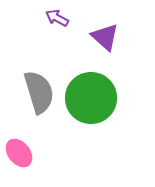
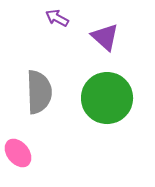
gray semicircle: rotated 15 degrees clockwise
green circle: moved 16 px right
pink ellipse: moved 1 px left
